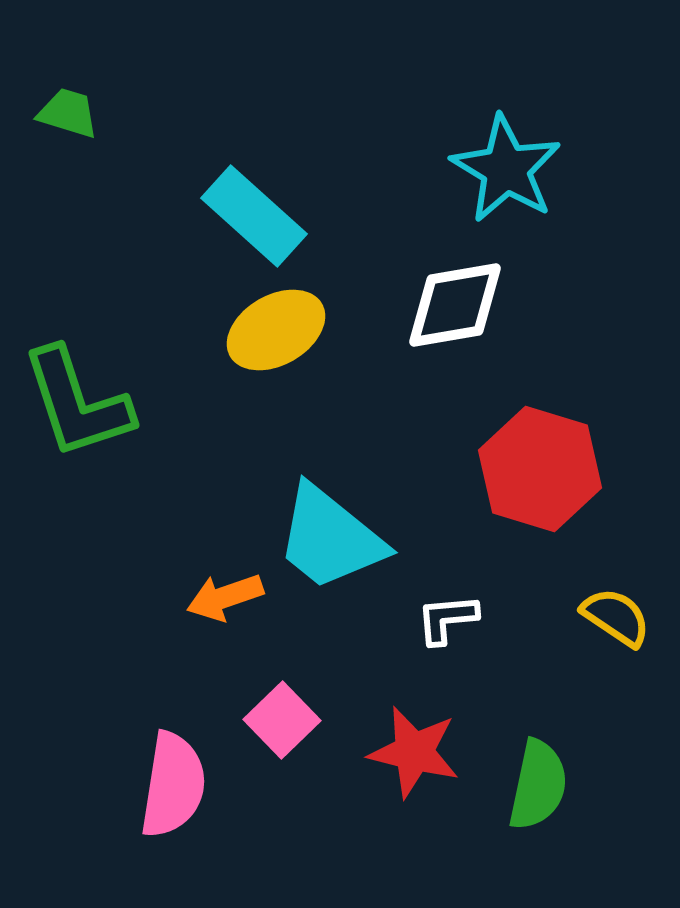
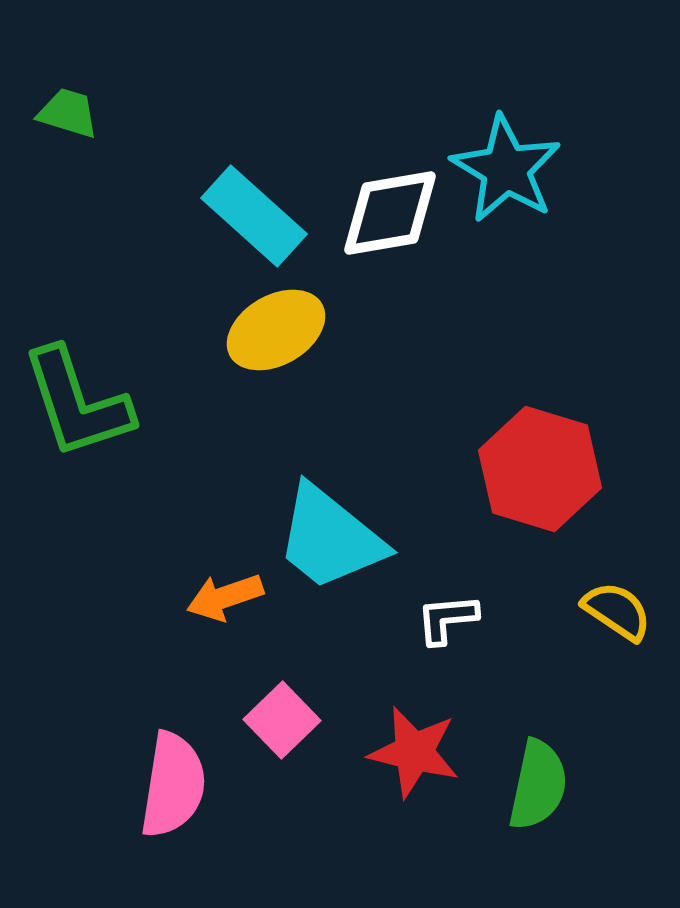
white diamond: moved 65 px left, 92 px up
yellow semicircle: moved 1 px right, 6 px up
